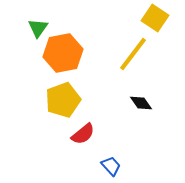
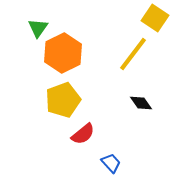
orange hexagon: rotated 15 degrees counterclockwise
blue trapezoid: moved 3 px up
